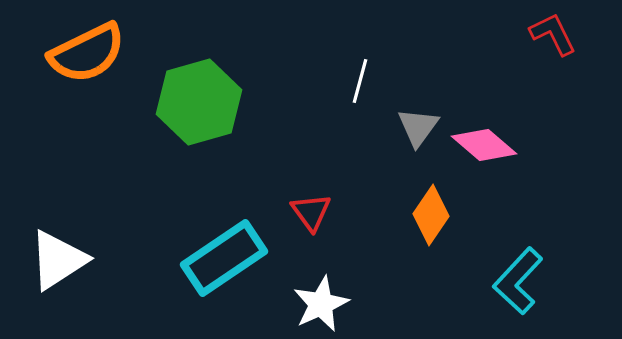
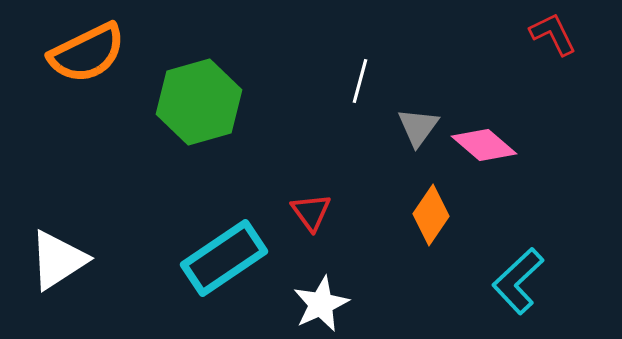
cyan L-shape: rotated 4 degrees clockwise
